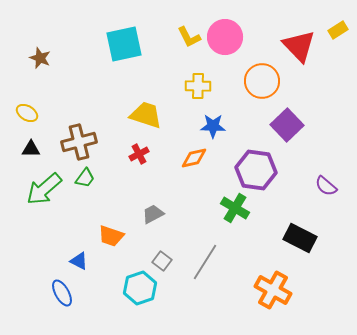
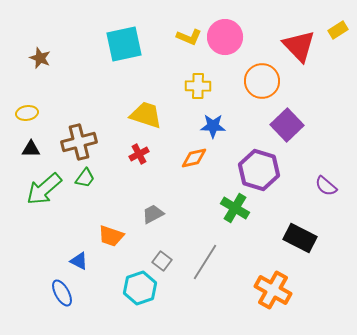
yellow L-shape: rotated 40 degrees counterclockwise
yellow ellipse: rotated 40 degrees counterclockwise
purple hexagon: moved 3 px right; rotated 9 degrees clockwise
